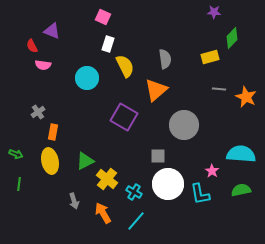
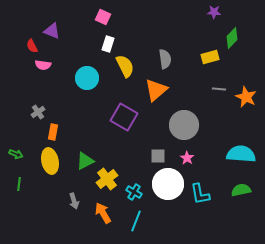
pink star: moved 25 px left, 13 px up
yellow cross: rotated 15 degrees clockwise
cyan line: rotated 20 degrees counterclockwise
